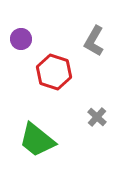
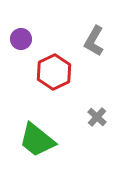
red hexagon: rotated 16 degrees clockwise
